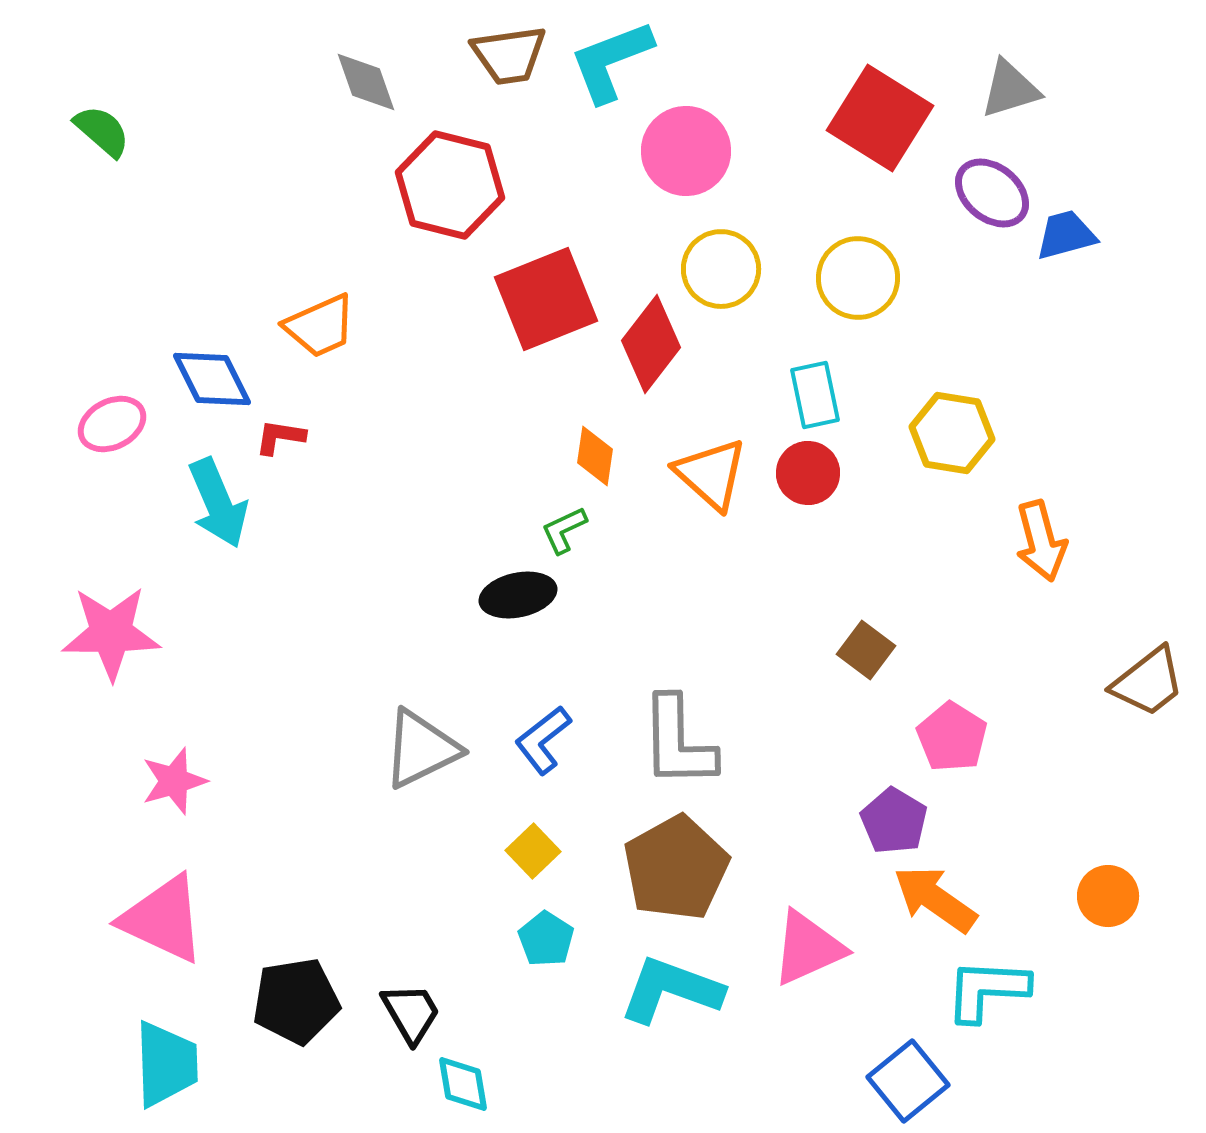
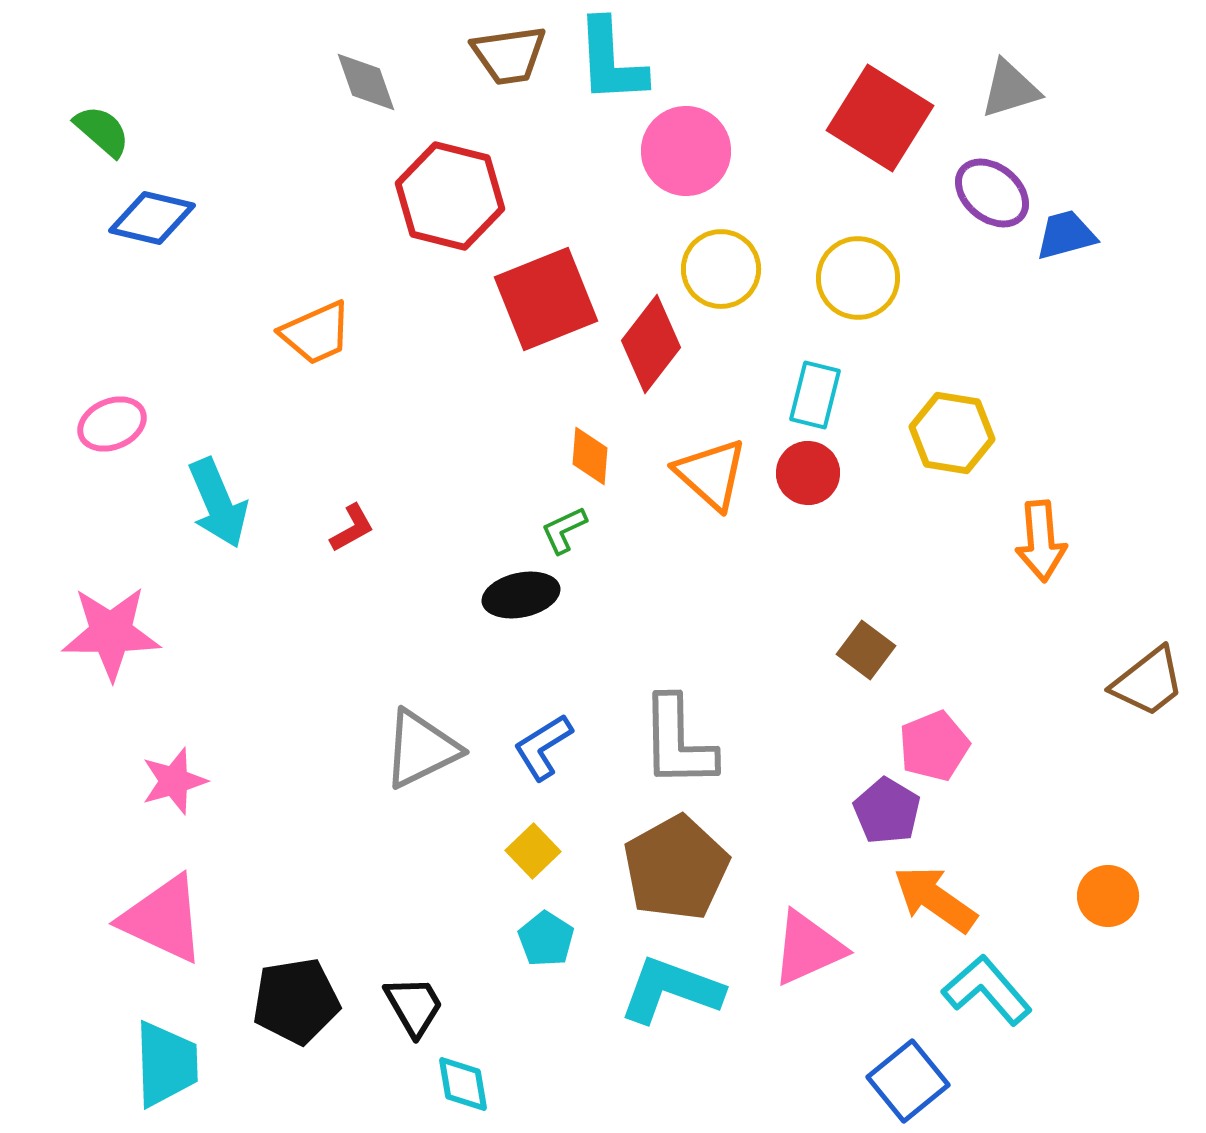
cyan L-shape at (611, 61): rotated 72 degrees counterclockwise
red hexagon at (450, 185): moved 11 px down
orange trapezoid at (320, 326): moved 4 px left, 7 px down
blue diamond at (212, 379): moved 60 px left, 161 px up; rotated 50 degrees counterclockwise
cyan rectangle at (815, 395): rotated 26 degrees clockwise
pink ellipse at (112, 424): rotated 4 degrees clockwise
red L-shape at (280, 437): moved 72 px right, 91 px down; rotated 142 degrees clockwise
orange diamond at (595, 456): moved 5 px left; rotated 4 degrees counterclockwise
orange arrow at (1041, 541): rotated 10 degrees clockwise
black ellipse at (518, 595): moved 3 px right
pink pentagon at (952, 737): moved 18 px left, 9 px down; rotated 18 degrees clockwise
blue L-shape at (543, 740): moved 7 px down; rotated 6 degrees clockwise
purple pentagon at (894, 821): moved 7 px left, 10 px up
cyan L-shape at (987, 990): rotated 46 degrees clockwise
black trapezoid at (411, 1013): moved 3 px right, 7 px up
